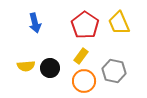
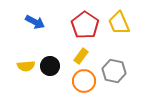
blue arrow: moved 1 px up; rotated 48 degrees counterclockwise
black circle: moved 2 px up
